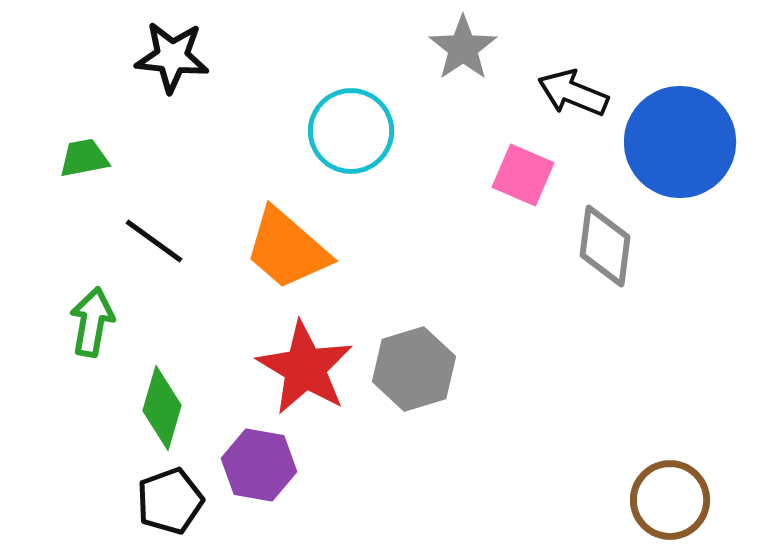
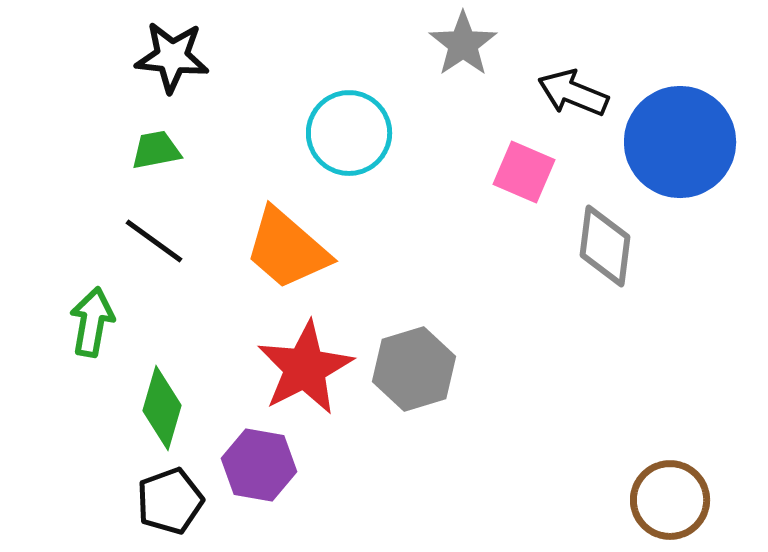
gray star: moved 4 px up
cyan circle: moved 2 px left, 2 px down
green trapezoid: moved 72 px right, 8 px up
pink square: moved 1 px right, 3 px up
red star: rotated 14 degrees clockwise
